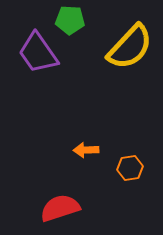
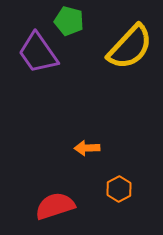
green pentagon: moved 1 px left, 1 px down; rotated 12 degrees clockwise
orange arrow: moved 1 px right, 2 px up
orange hexagon: moved 11 px left, 21 px down; rotated 20 degrees counterclockwise
red semicircle: moved 5 px left, 2 px up
